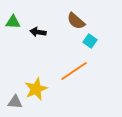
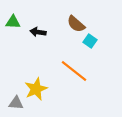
brown semicircle: moved 3 px down
orange line: rotated 72 degrees clockwise
gray triangle: moved 1 px right, 1 px down
